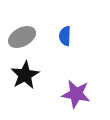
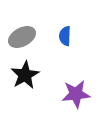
purple star: rotated 16 degrees counterclockwise
